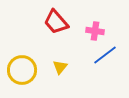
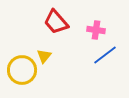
pink cross: moved 1 px right, 1 px up
yellow triangle: moved 16 px left, 11 px up
